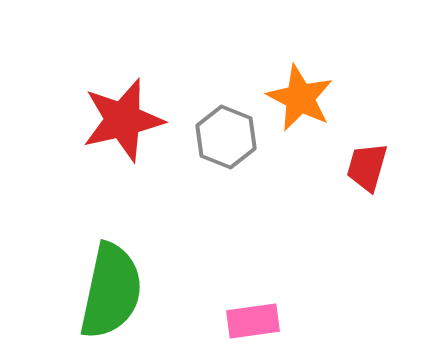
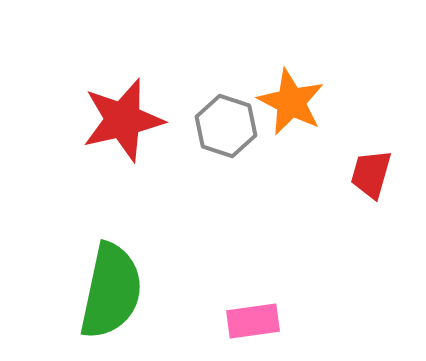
orange star: moved 9 px left, 4 px down
gray hexagon: moved 11 px up; rotated 4 degrees counterclockwise
red trapezoid: moved 4 px right, 7 px down
